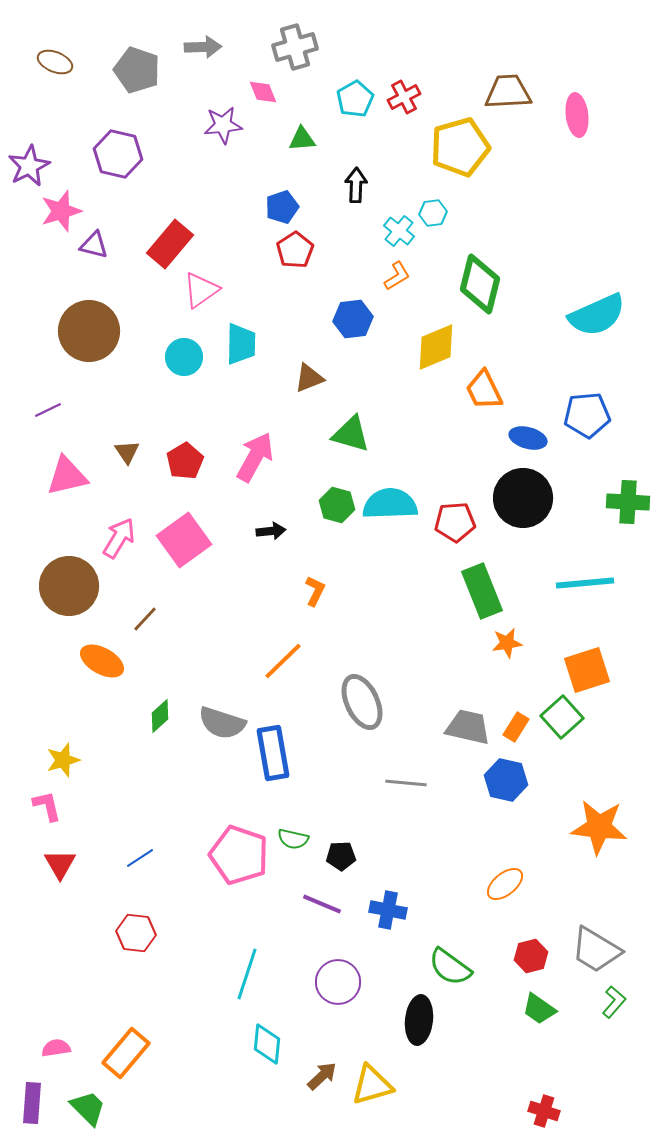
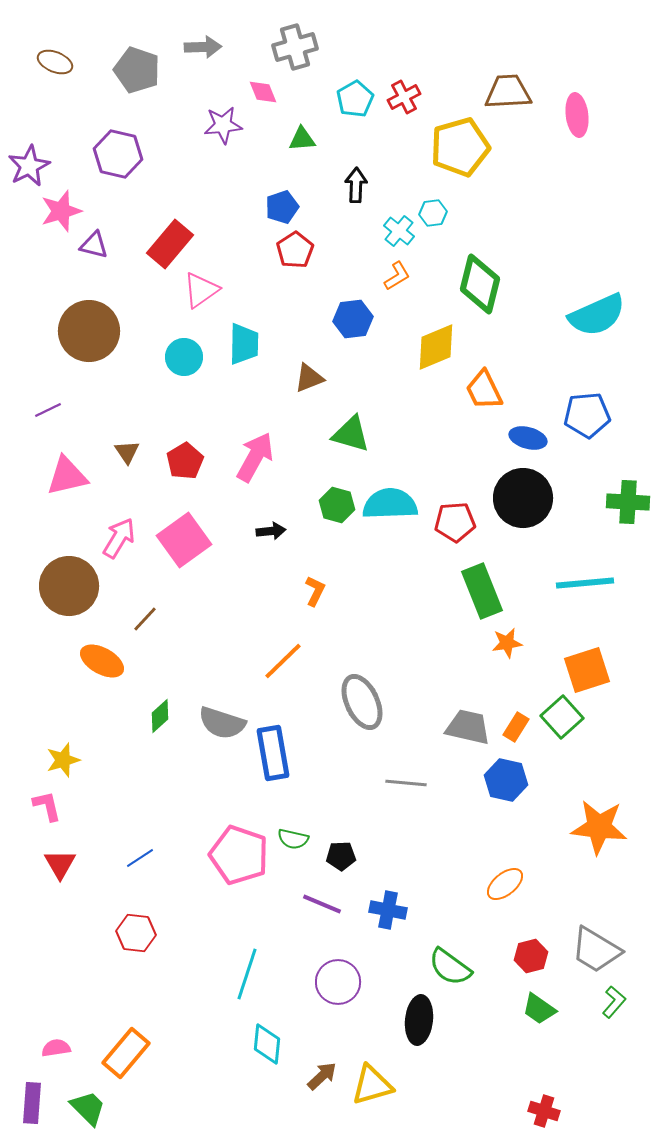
cyan trapezoid at (241, 344): moved 3 px right
